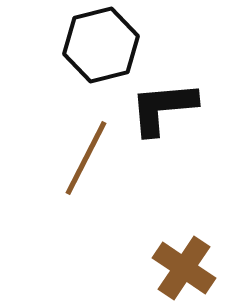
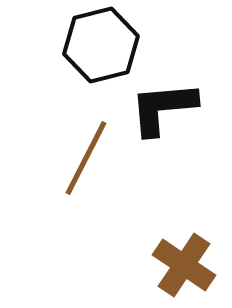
brown cross: moved 3 px up
